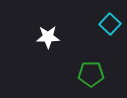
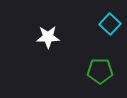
green pentagon: moved 9 px right, 3 px up
